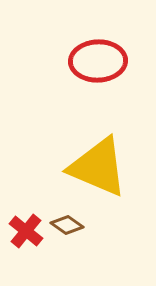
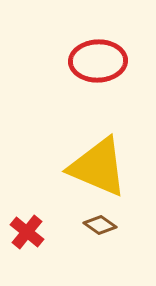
brown diamond: moved 33 px right
red cross: moved 1 px right, 1 px down
